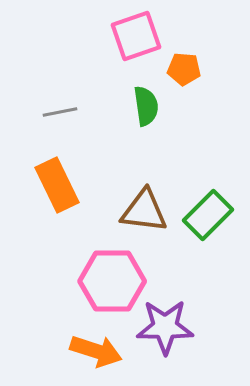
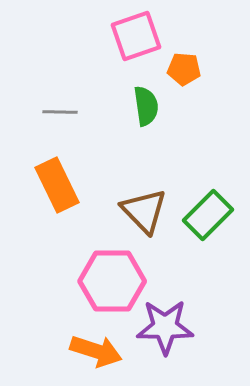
gray line: rotated 12 degrees clockwise
brown triangle: rotated 39 degrees clockwise
